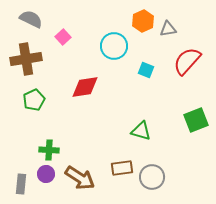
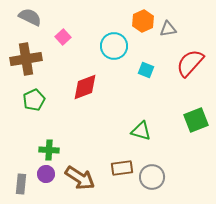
gray semicircle: moved 1 px left, 2 px up
red semicircle: moved 3 px right, 2 px down
red diamond: rotated 12 degrees counterclockwise
